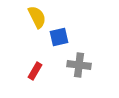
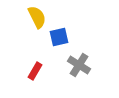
gray cross: rotated 25 degrees clockwise
